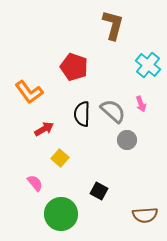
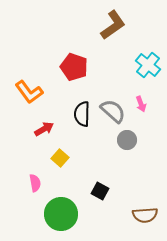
brown L-shape: rotated 40 degrees clockwise
pink semicircle: rotated 30 degrees clockwise
black square: moved 1 px right
